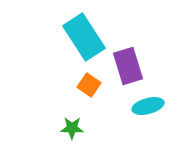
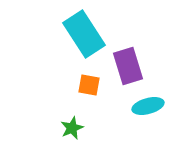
cyan rectangle: moved 3 px up
orange square: rotated 25 degrees counterclockwise
green star: rotated 25 degrees counterclockwise
